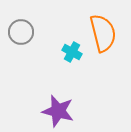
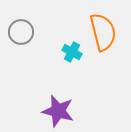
orange semicircle: moved 1 px up
